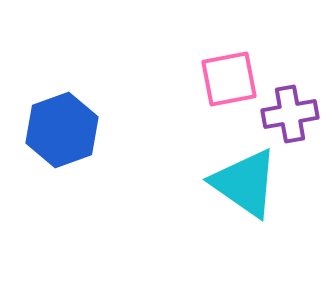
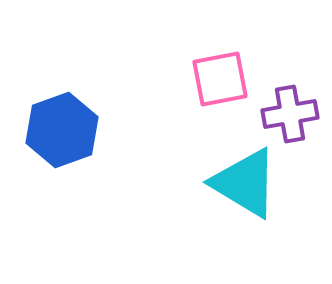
pink square: moved 9 px left
cyan triangle: rotated 4 degrees counterclockwise
